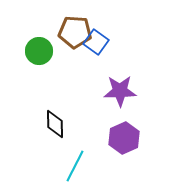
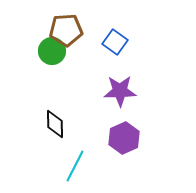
brown pentagon: moved 9 px left, 2 px up; rotated 8 degrees counterclockwise
blue square: moved 19 px right
green circle: moved 13 px right
